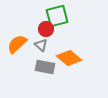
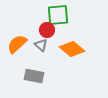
green square: moved 1 px right, 1 px up; rotated 10 degrees clockwise
red circle: moved 1 px right, 1 px down
orange diamond: moved 3 px right, 9 px up
gray rectangle: moved 11 px left, 9 px down
